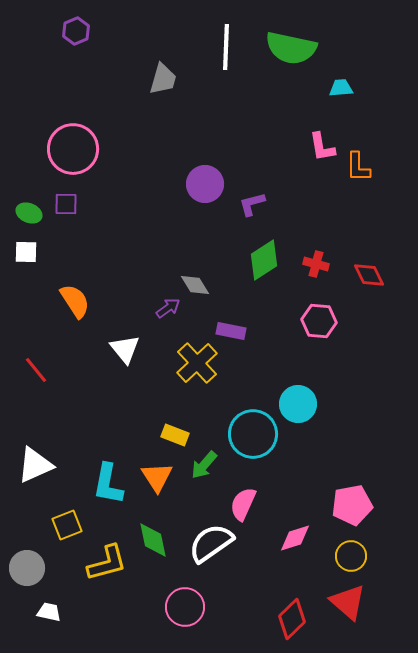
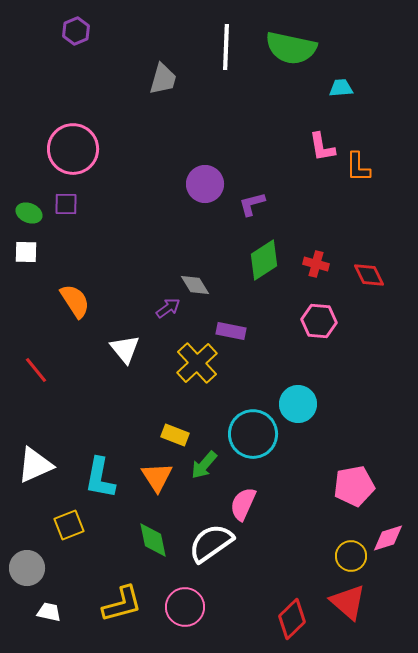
cyan L-shape at (108, 484): moved 8 px left, 6 px up
pink pentagon at (352, 505): moved 2 px right, 19 px up
yellow square at (67, 525): moved 2 px right
pink diamond at (295, 538): moved 93 px right
yellow L-shape at (107, 563): moved 15 px right, 41 px down
